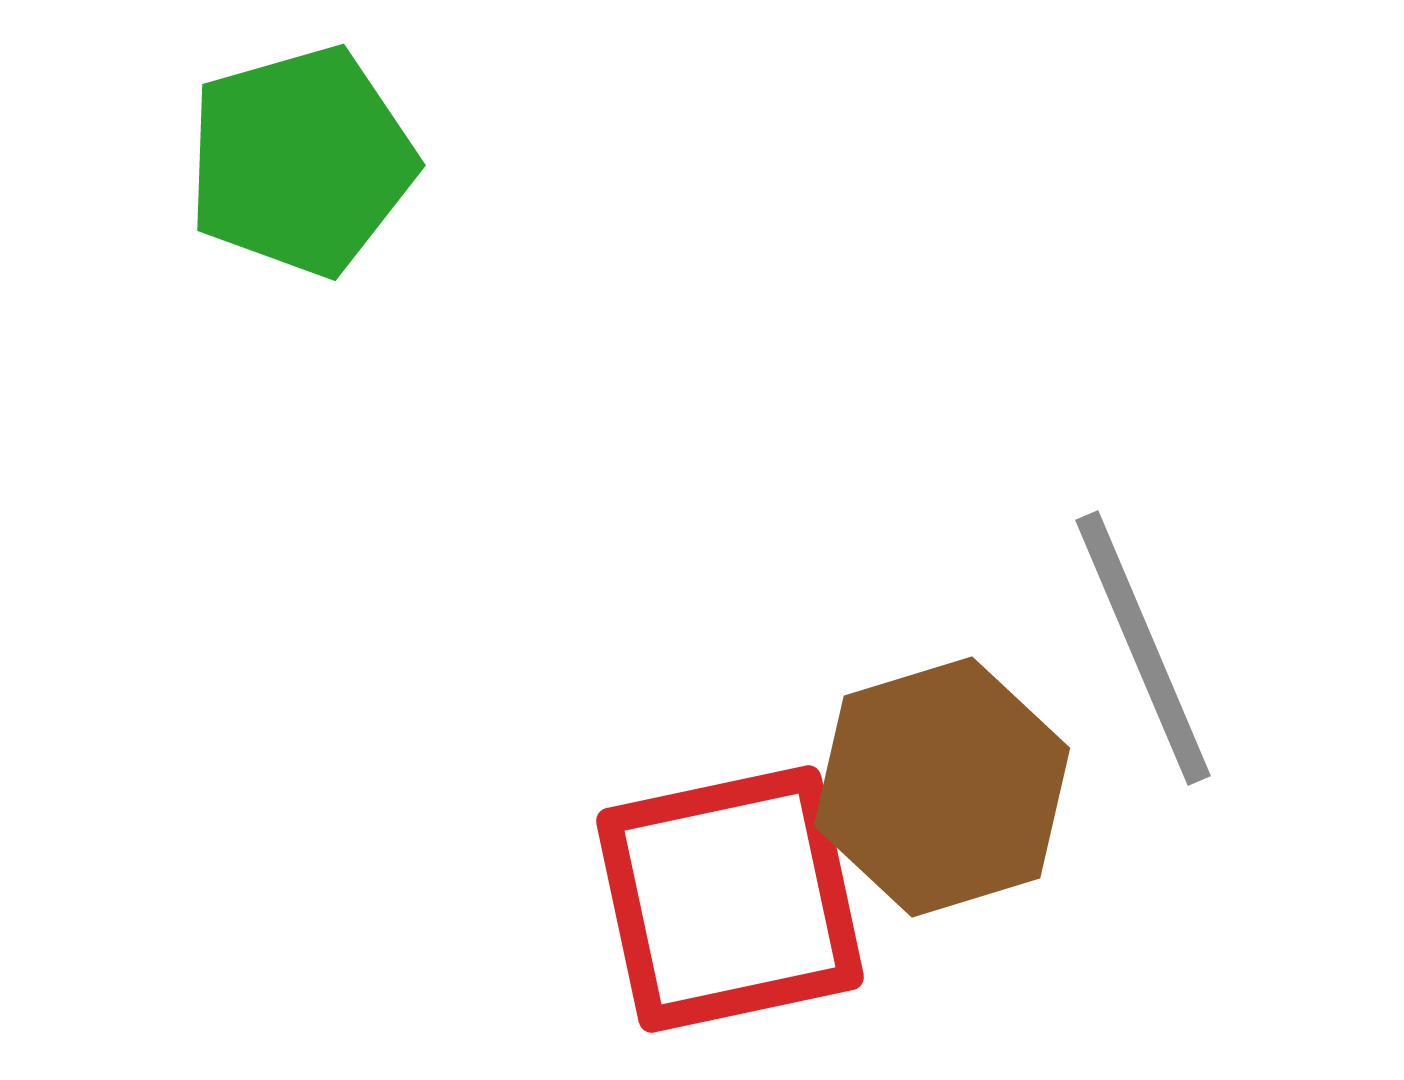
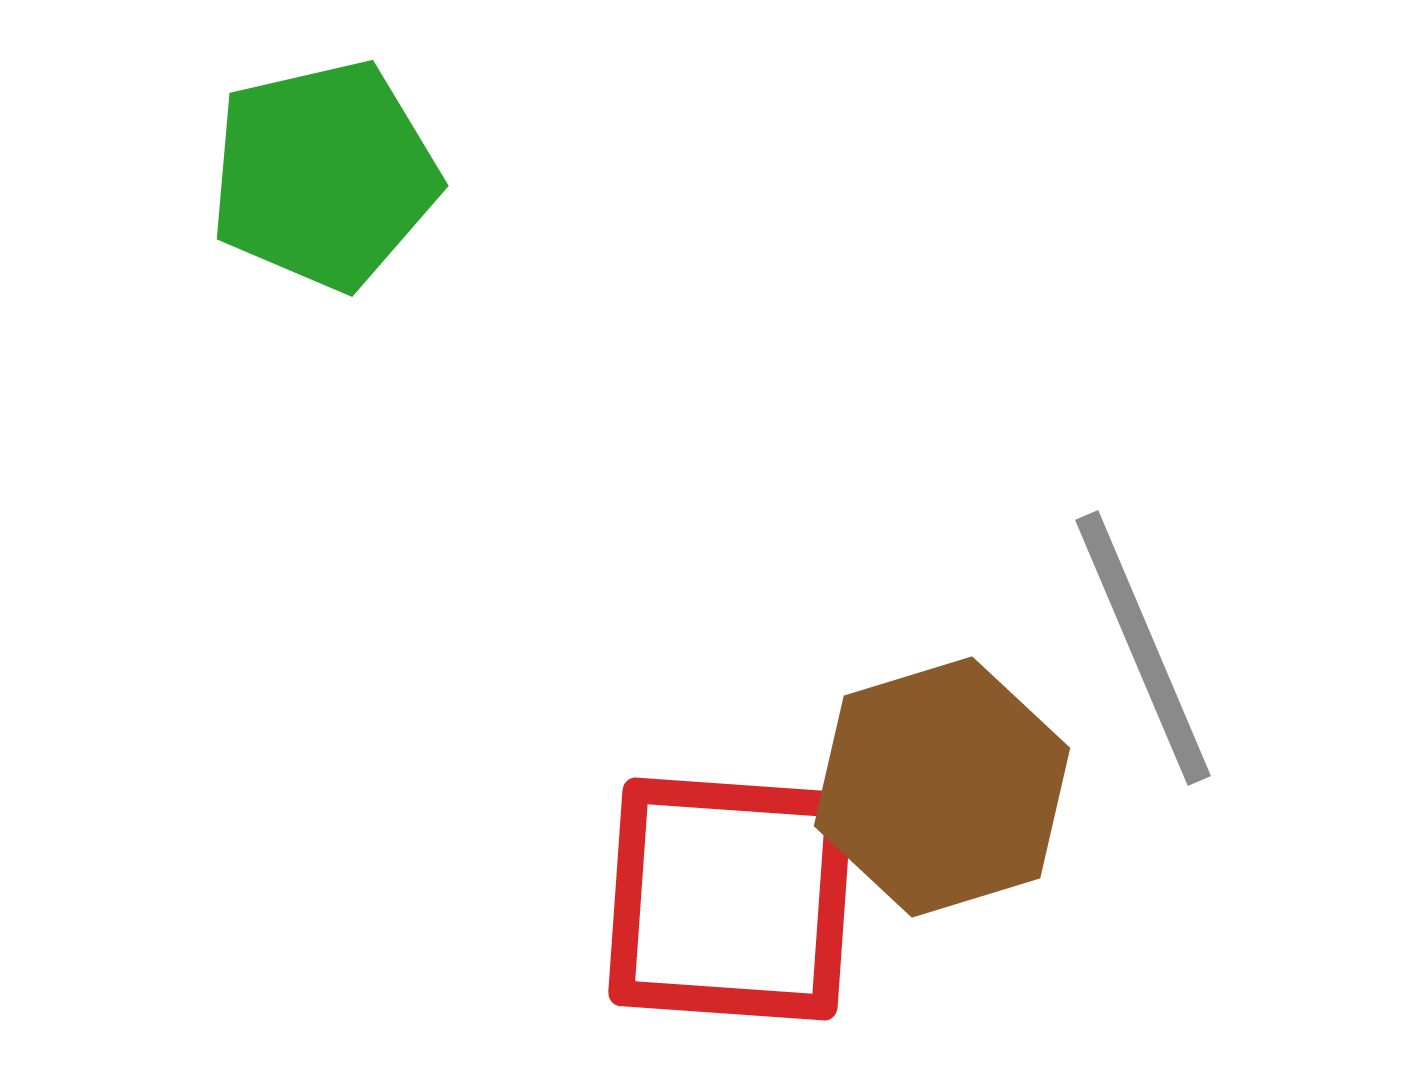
green pentagon: moved 23 px right, 14 px down; rotated 3 degrees clockwise
red square: rotated 16 degrees clockwise
